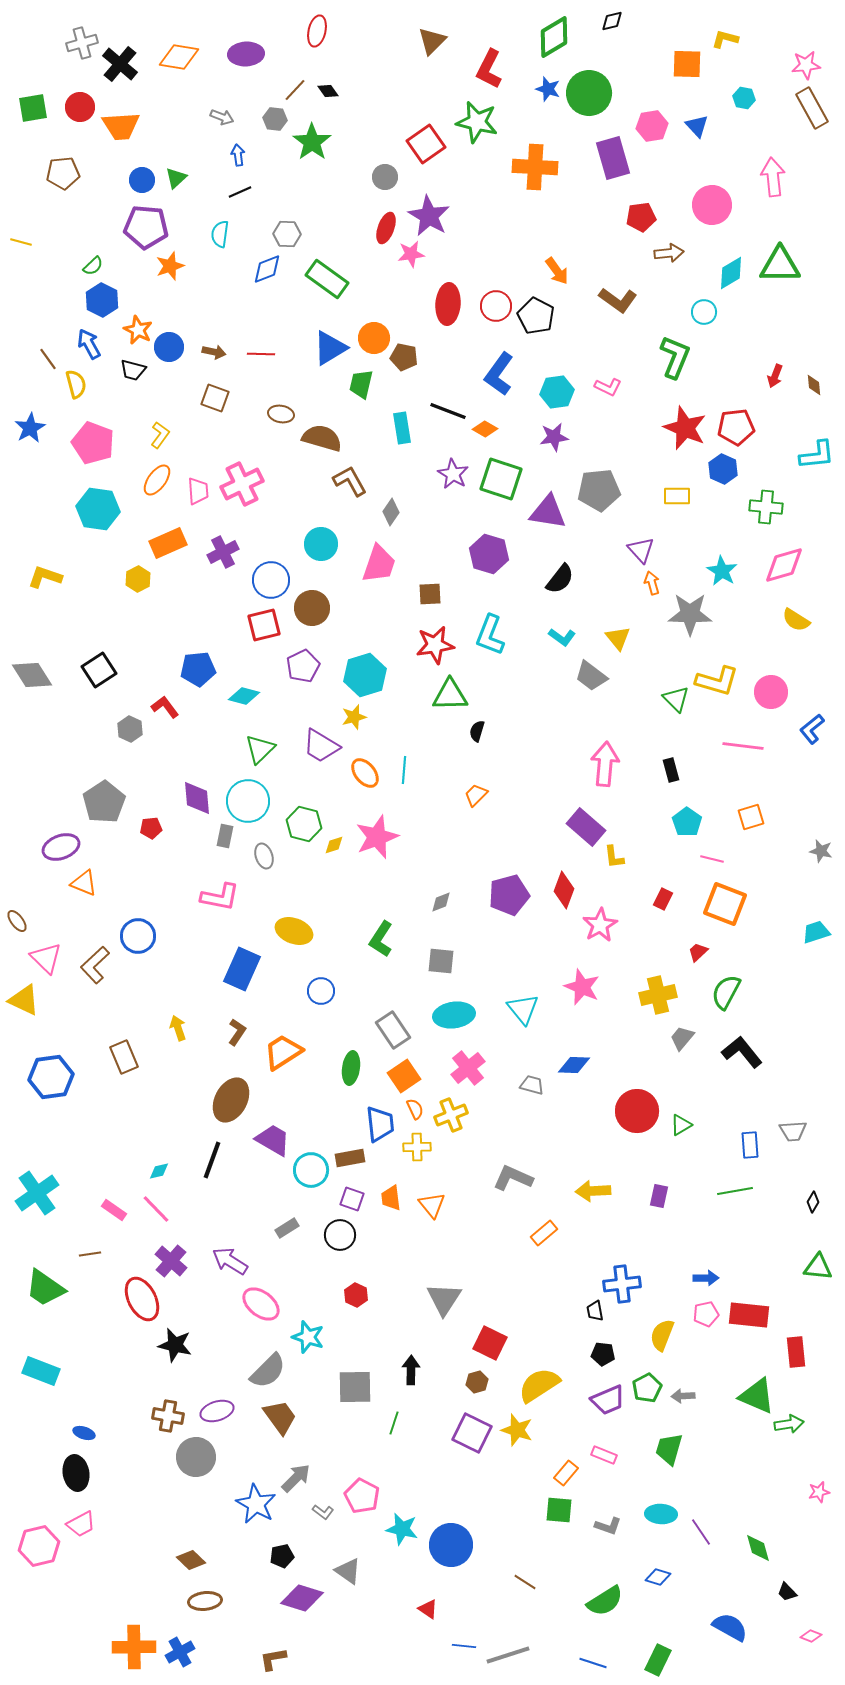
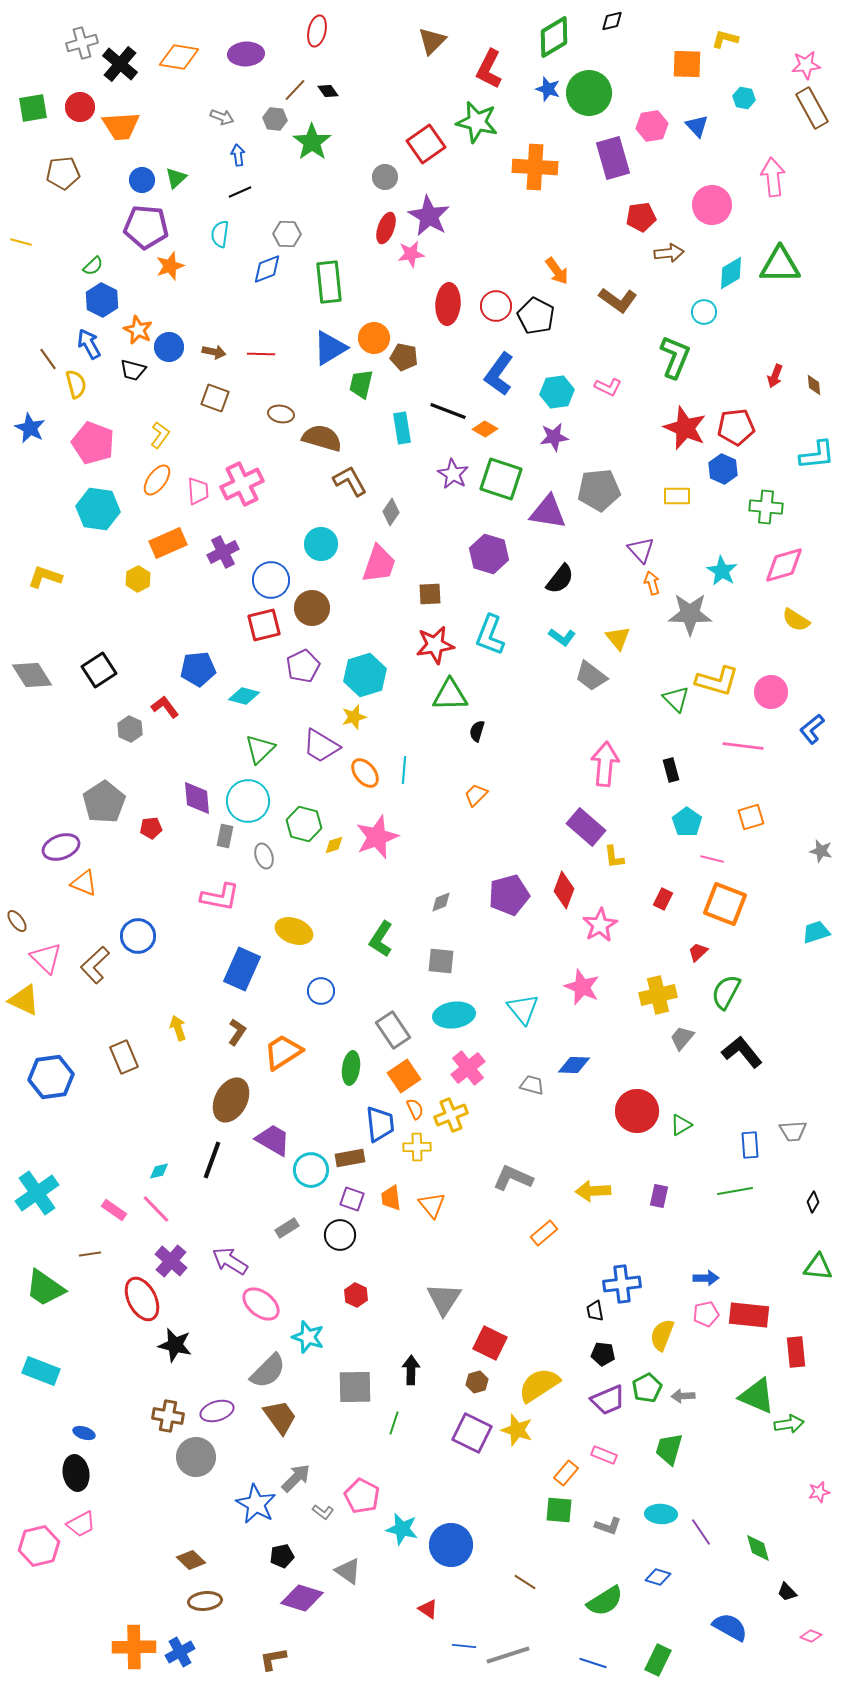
green rectangle at (327, 279): moved 2 px right, 3 px down; rotated 48 degrees clockwise
blue star at (30, 428): rotated 16 degrees counterclockwise
